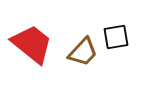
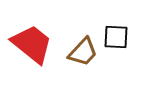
black square: rotated 12 degrees clockwise
